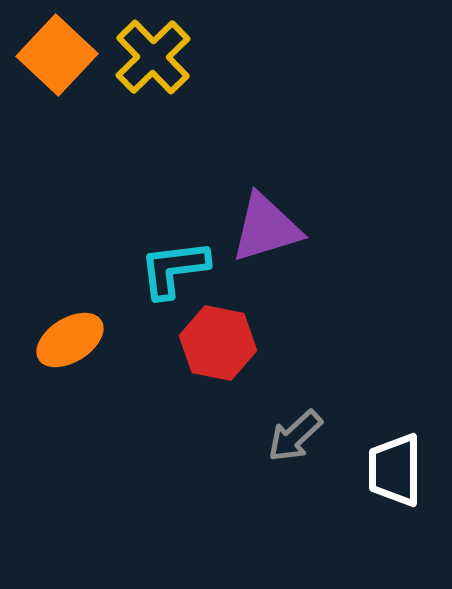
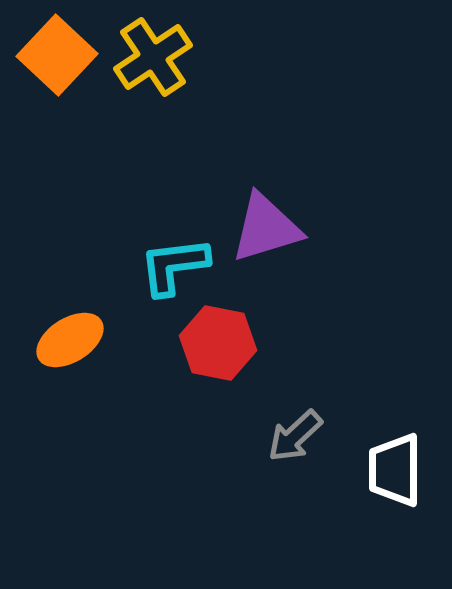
yellow cross: rotated 10 degrees clockwise
cyan L-shape: moved 3 px up
